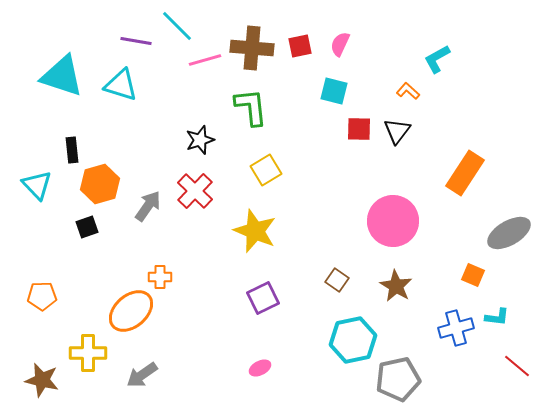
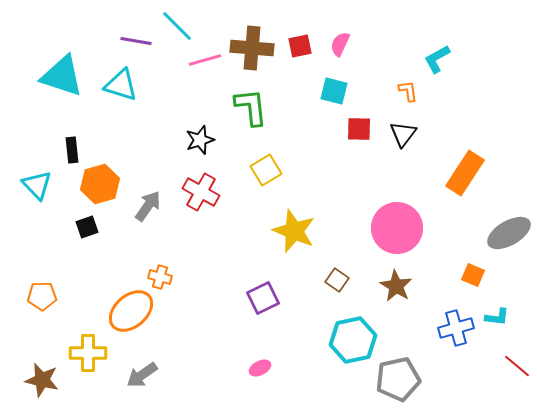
orange L-shape at (408, 91): rotated 40 degrees clockwise
black triangle at (397, 131): moved 6 px right, 3 px down
red cross at (195, 191): moved 6 px right, 1 px down; rotated 15 degrees counterclockwise
pink circle at (393, 221): moved 4 px right, 7 px down
yellow star at (255, 231): moved 39 px right
orange cross at (160, 277): rotated 15 degrees clockwise
